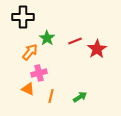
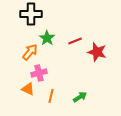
black cross: moved 8 px right, 3 px up
red star: moved 3 px down; rotated 24 degrees counterclockwise
